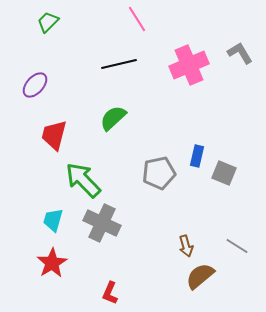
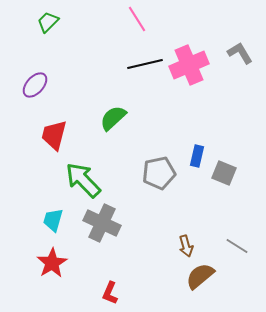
black line: moved 26 px right
